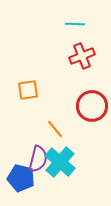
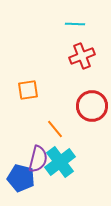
cyan cross: rotated 12 degrees clockwise
